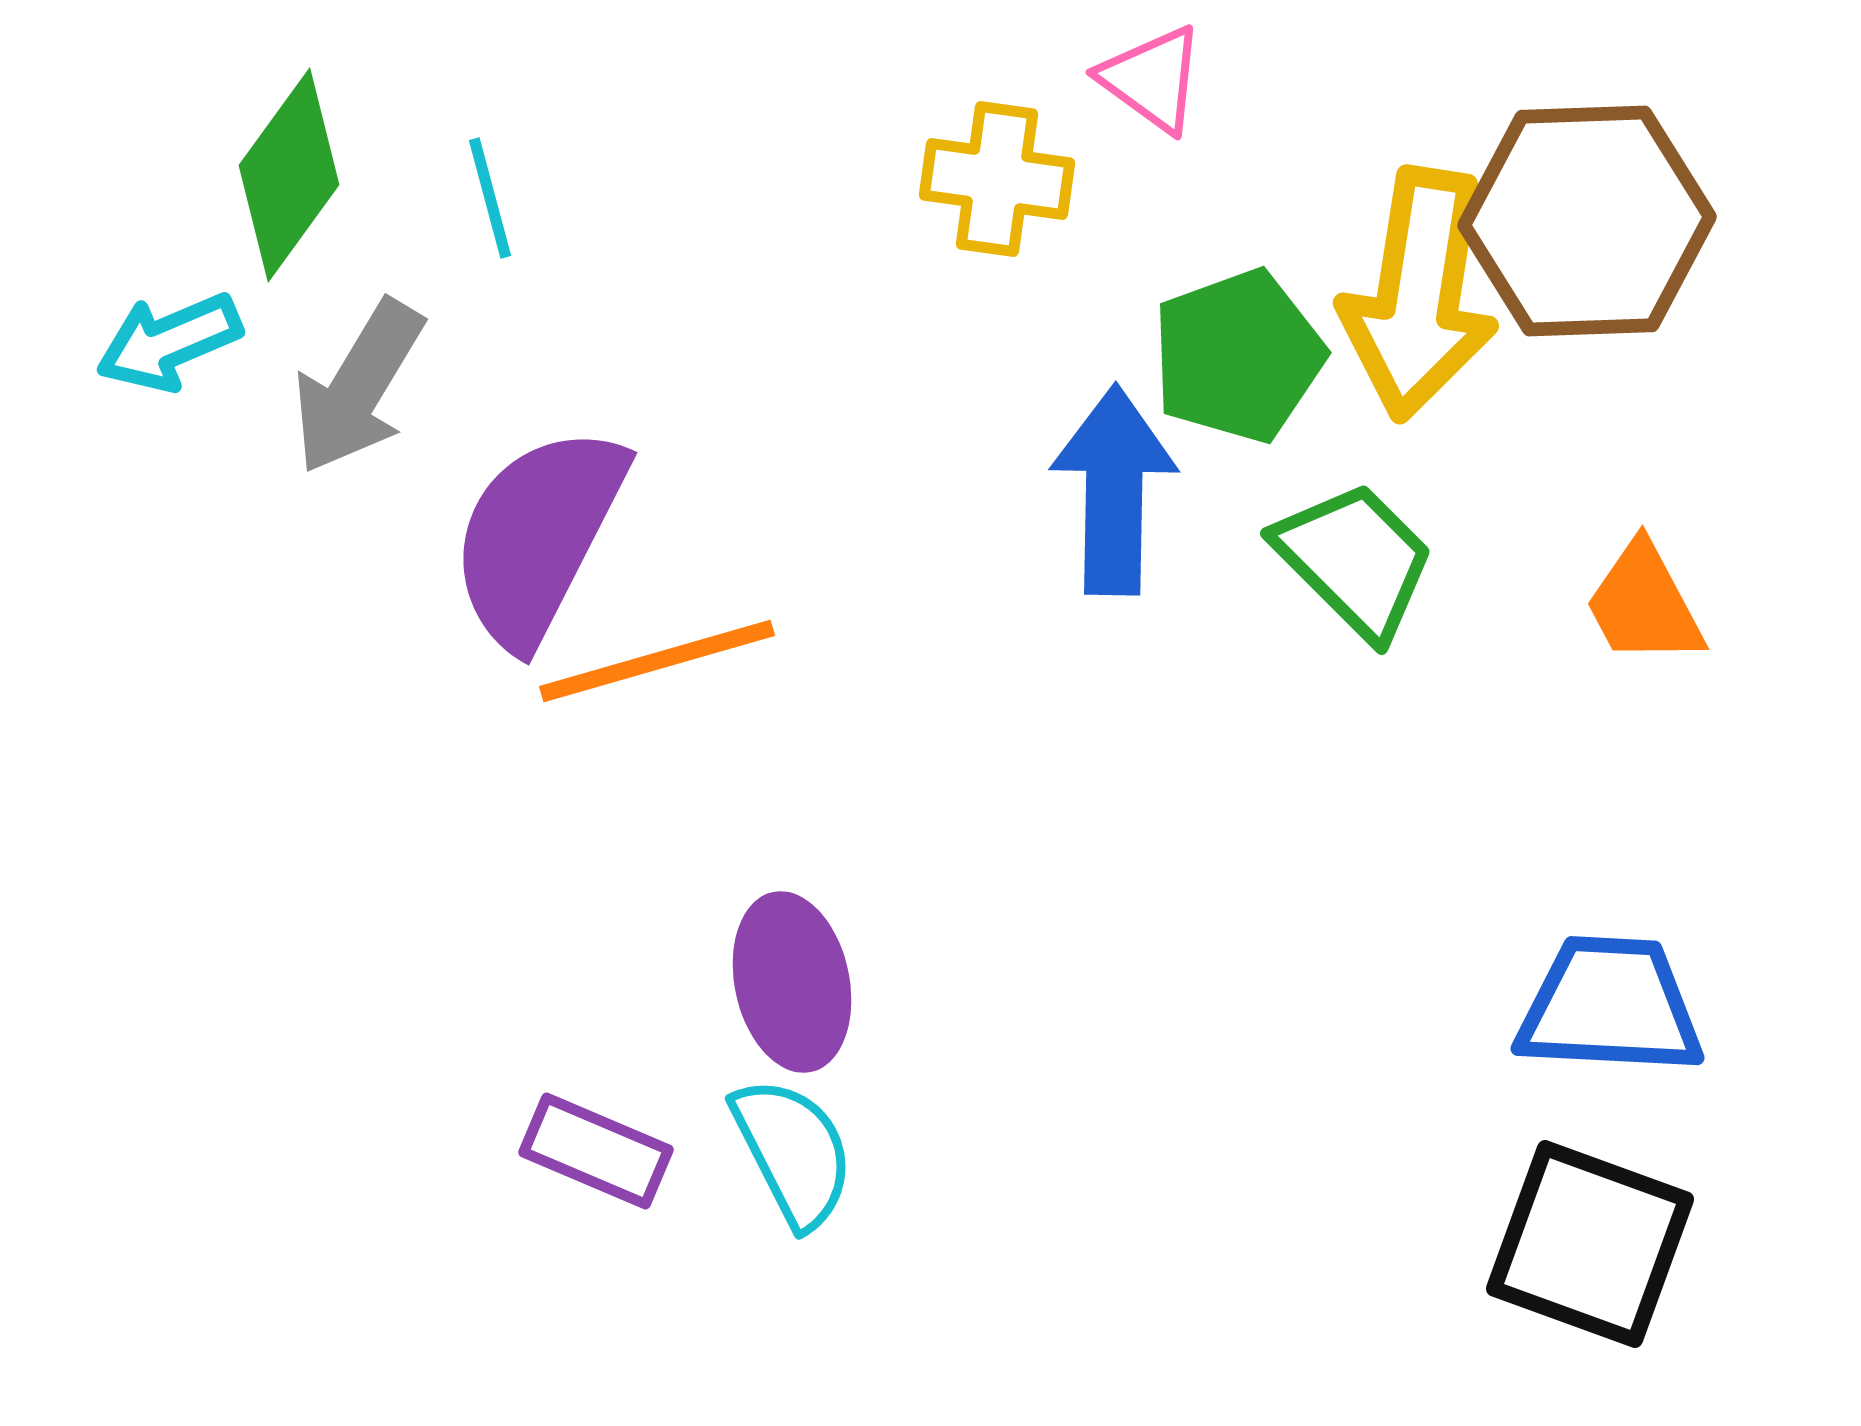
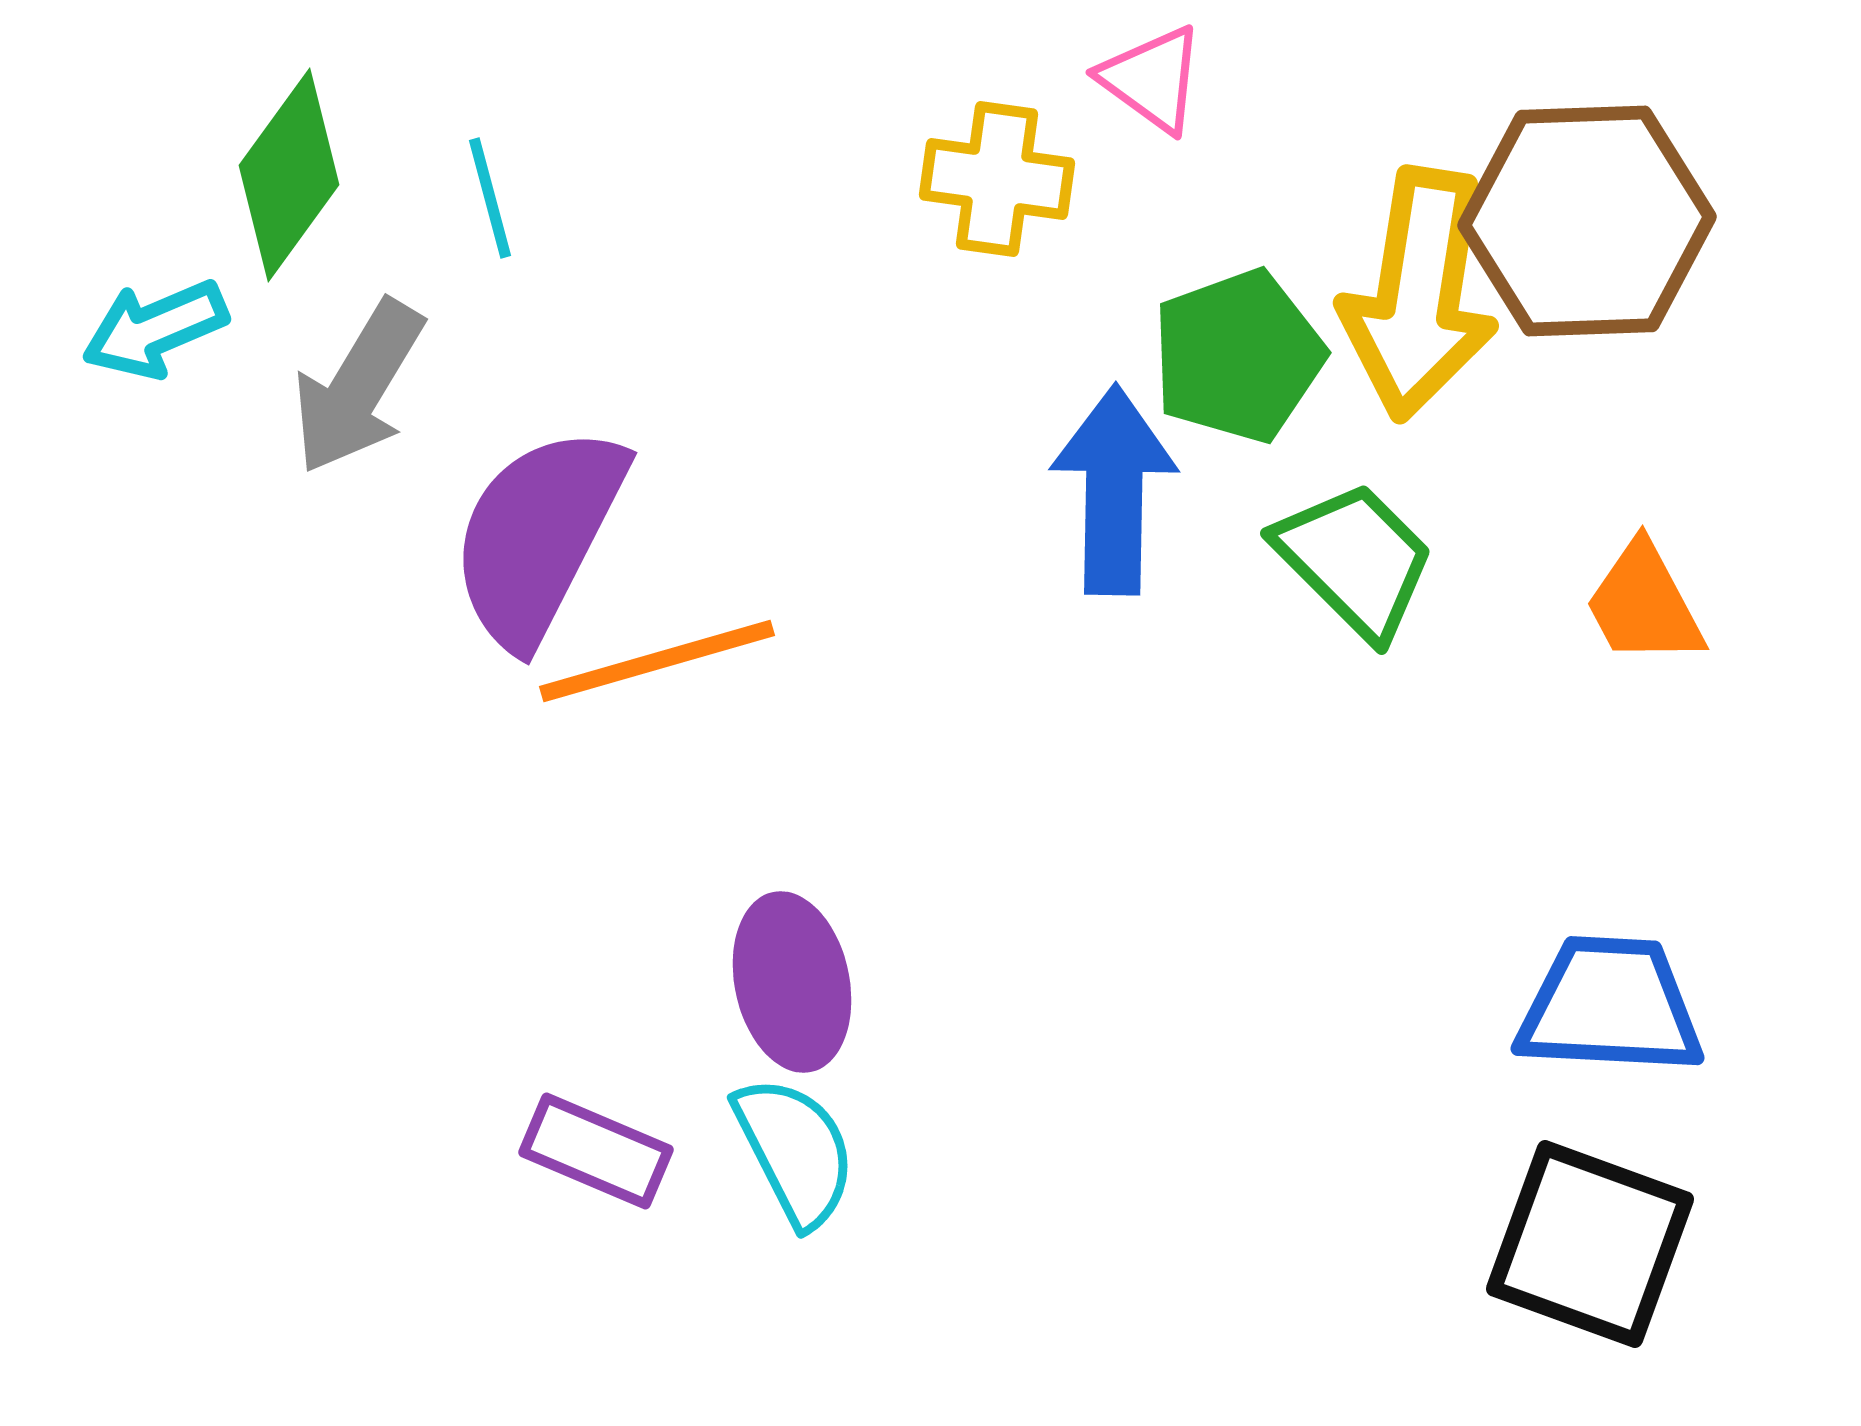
cyan arrow: moved 14 px left, 13 px up
cyan semicircle: moved 2 px right, 1 px up
